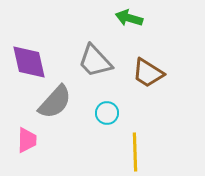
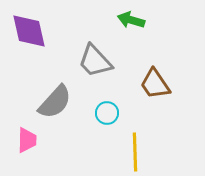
green arrow: moved 2 px right, 2 px down
purple diamond: moved 31 px up
brown trapezoid: moved 7 px right, 11 px down; rotated 24 degrees clockwise
